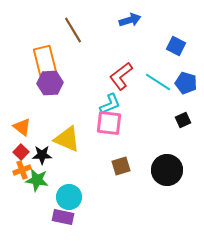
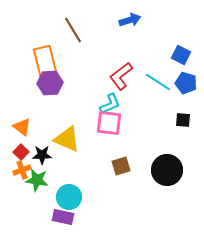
blue square: moved 5 px right, 9 px down
black square: rotated 28 degrees clockwise
